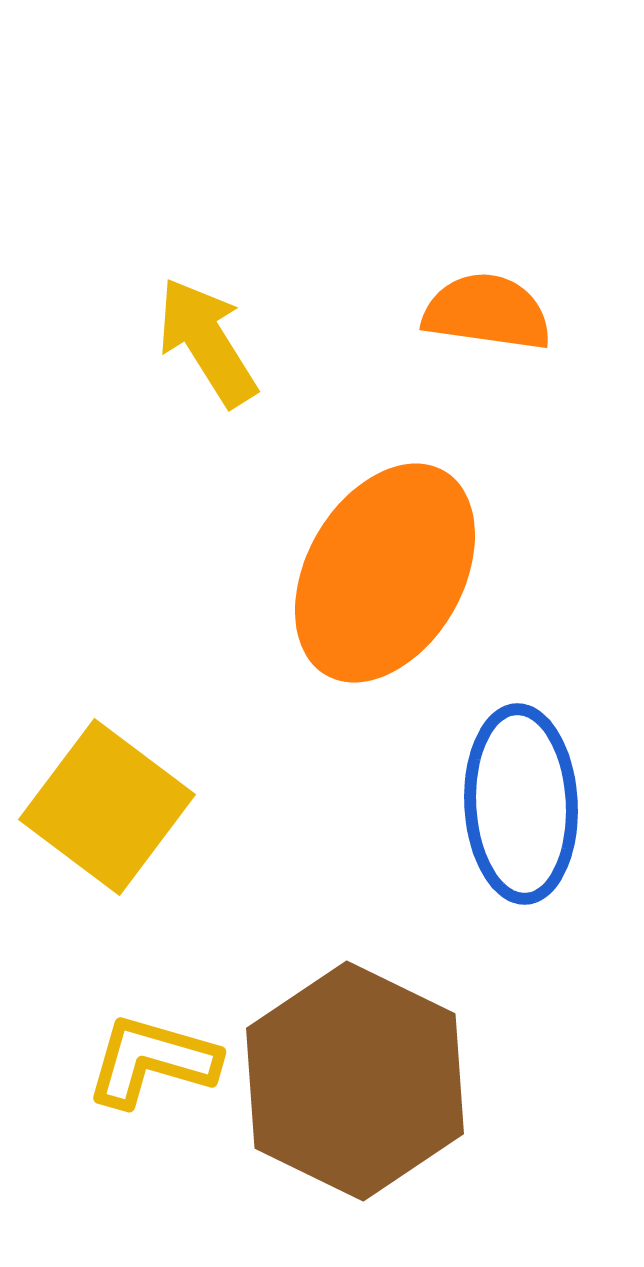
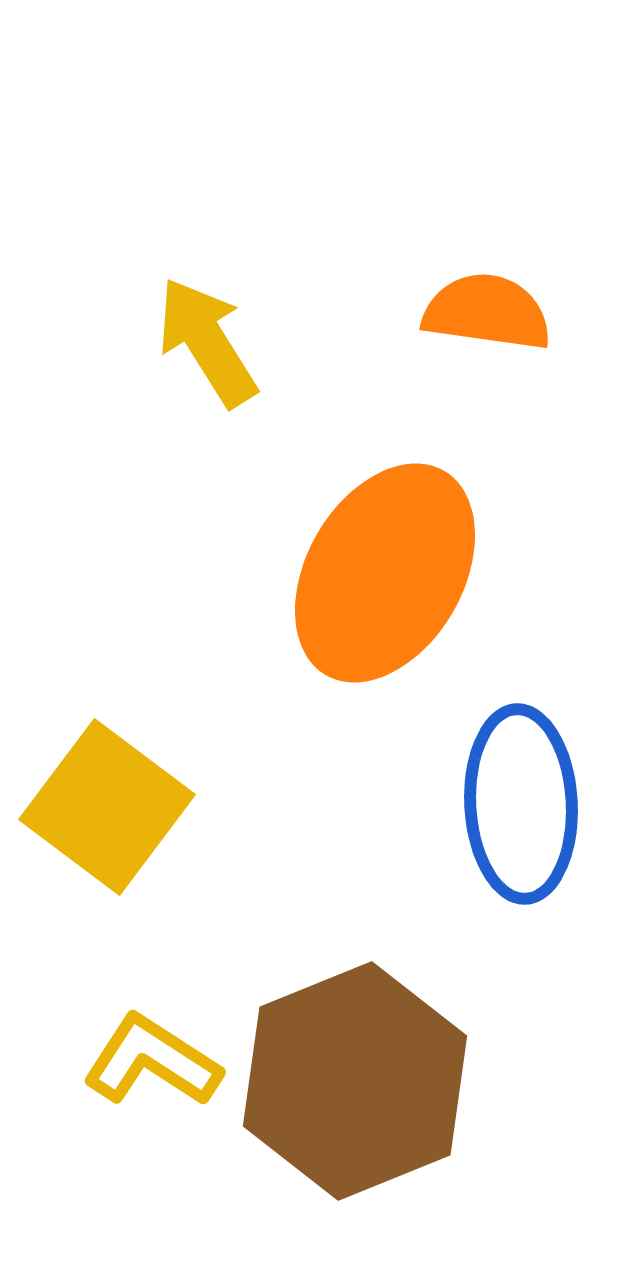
yellow L-shape: rotated 17 degrees clockwise
brown hexagon: rotated 12 degrees clockwise
